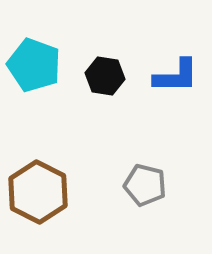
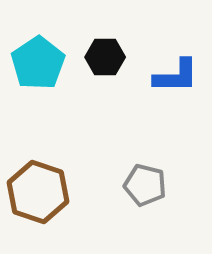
cyan pentagon: moved 4 px right, 2 px up; rotated 18 degrees clockwise
black hexagon: moved 19 px up; rotated 9 degrees counterclockwise
brown hexagon: rotated 8 degrees counterclockwise
